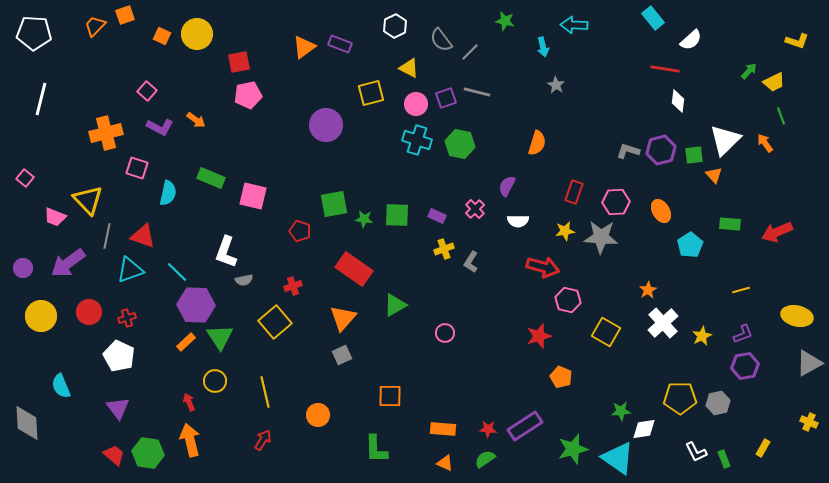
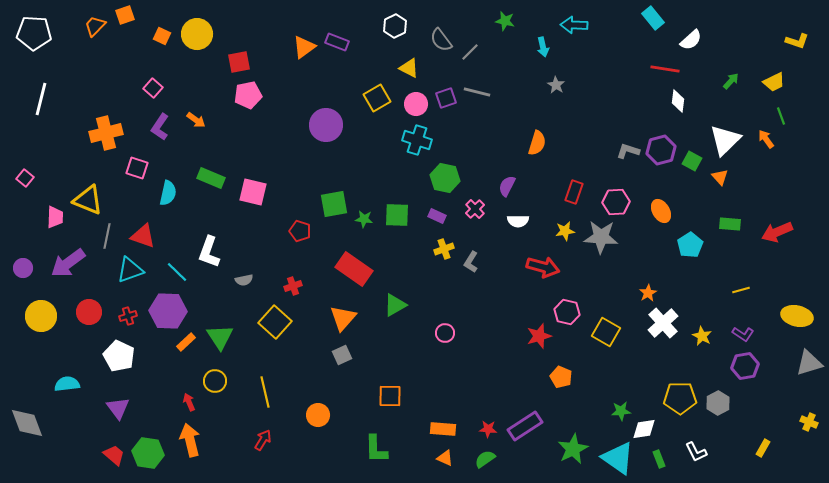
purple rectangle at (340, 44): moved 3 px left, 2 px up
green arrow at (749, 71): moved 18 px left, 10 px down
pink square at (147, 91): moved 6 px right, 3 px up
yellow square at (371, 93): moved 6 px right, 5 px down; rotated 16 degrees counterclockwise
purple L-shape at (160, 127): rotated 96 degrees clockwise
orange arrow at (765, 143): moved 1 px right, 4 px up
green hexagon at (460, 144): moved 15 px left, 34 px down
green square at (694, 155): moved 2 px left, 6 px down; rotated 36 degrees clockwise
orange triangle at (714, 175): moved 6 px right, 2 px down
pink square at (253, 196): moved 4 px up
yellow triangle at (88, 200): rotated 24 degrees counterclockwise
pink trapezoid at (55, 217): rotated 110 degrees counterclockwise
white L-shape at (226, 252): moved 17 px left
orange star at (648, 290): moved 3 px down
pink hexagon at (568, 300): moved 1 px left, 12 px down
purple hexagon at (196, 305): moved 28 px left, 6 px down
red cross at (127, 318): moved 1 px right, 2 px up
yellow square at (275, 322): rotated 8 degrees counterclockwise
purple L-shape at (743, 334): rotated 55 degrees clockwise
yellow star at (702, 336): rotated 18 degrees counterclockwise
gray triangle at (809, 363): rotated 12 degrees clockwise
cyan semicircle at (61, 386): moved 6 px right, 2 px up; rotated 105 degrees clockwise
gray hexagon at (718, 403): rotated 15 degrees counterclockwise
gray diamond at (27, 423): rotated 18 degrees counterclockwise
green star at (573, 449): rotated 12 degrees counterclockwise
green rectangle at (724, 459): moved 65 px left
orange triangle at (445, 463): moved 5 px up
